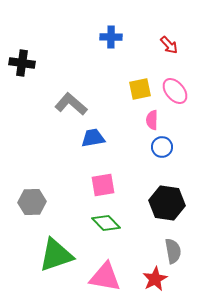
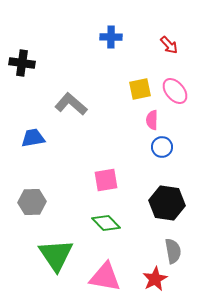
blue trapezoid: moved 60 px left
pink square: moved 3 px right, 5 px up
green triangle: rotated 45 degrees counterclockwise
